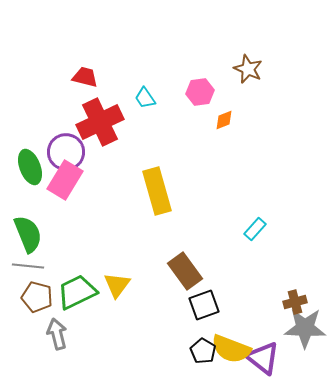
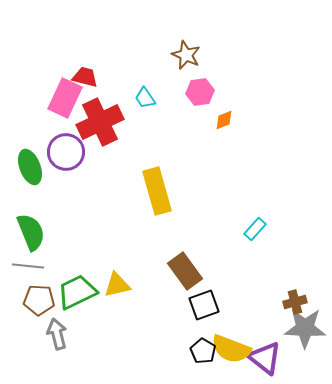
brown star: moved 62 px left, 14 px up
pink rectangle: moved 82 px up; rotated 6 degrees counterclockwise
green semicircle: moved 3 px right, 2 px up
yellow triangle: rotated 40 degrees clockwise
brown pentagon: moved 2 px right, 3 px down; rotated 12 degrees counterclockwise
purple triangle: moved 2 px right
